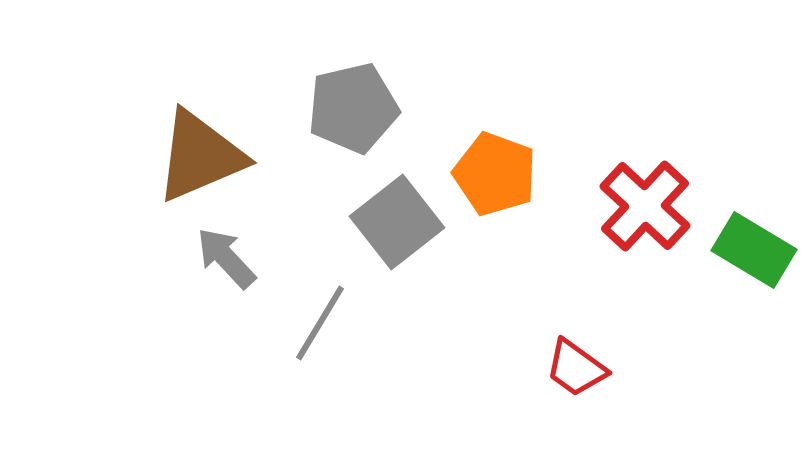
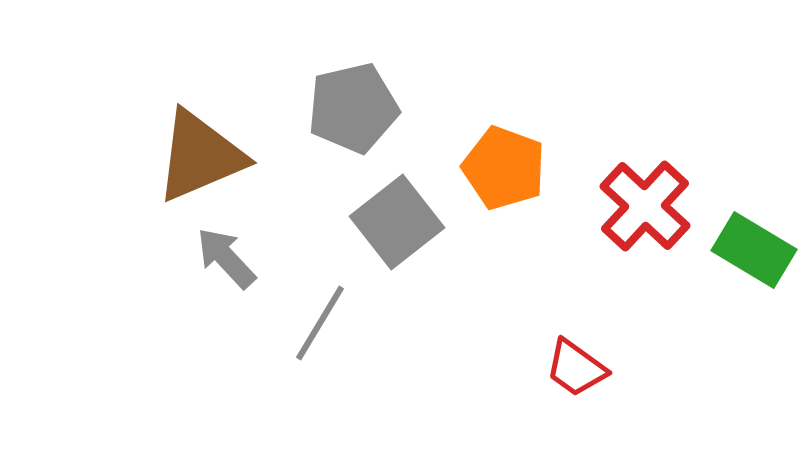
orange pentagon: moved 9 px right, 6 px up
